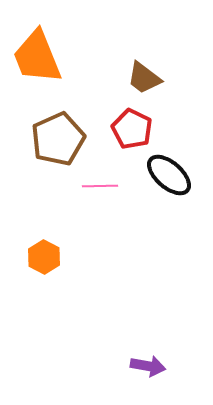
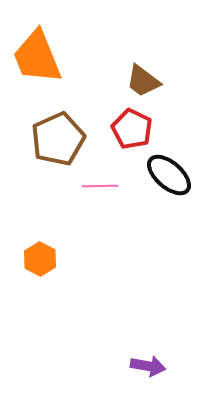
brown trapezoid: moved 1 px left, 3 px down
orange hexagon: moved 4 px left, 2 px down
